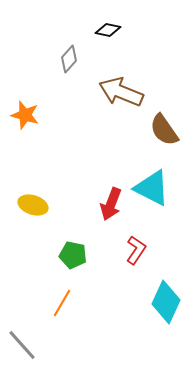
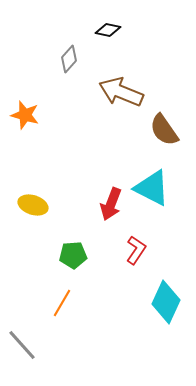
green pentagon: rotated 16 degrees counterclockwise
